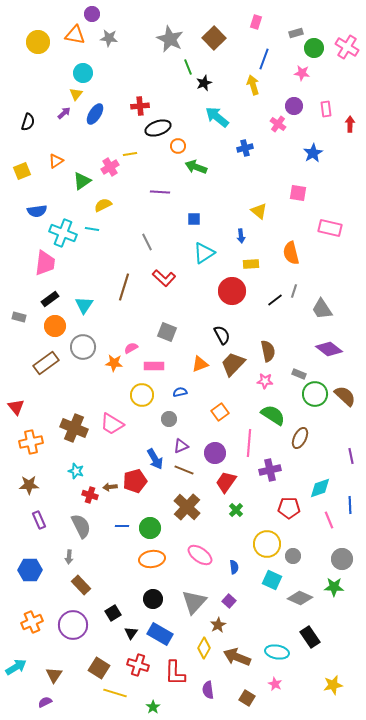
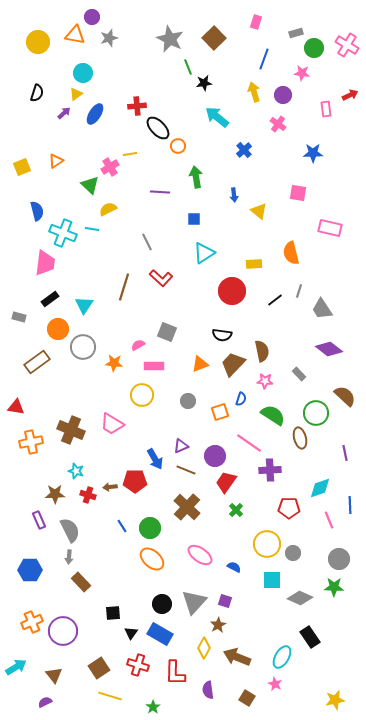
purple circle at (92, 14): moved 3 px down
gray star at (109, 38): rotated 24 degrees counterclockwise
pink cross at (347, 47): moved 2 px up
black star at (204, 83): rotated 14 degrees clockwise
yellow arrow at (253, 85): moved 1 px right, 7 px down
yellow triangle at (76, 94): rotated 16 degrees clockwise
red cross at (140, 106): moved 3 px left
purple circle at (294, 106): moved 11 px left, 11 px up
black semicircle at (28, 122): moved 9 px right, 29 px up
red arrow at (350, 124): moved 29 px up; rotated 63 degrees clockwise
black ellipse at (158, 128): rotated 65 degrees clockwise
blue cross at (245, 148): moved 1 px left, 2 px down; rotated 28 degrees counterclockwise
blue star at (313, 153): rotated 30 degrees clockwise
green arrow at (196, 167): moved 10 px down; rotated 60 degrees clockwise
yellow square at (22, 171): moved 4 px up
green triangle at (82, 181): moved 8 px right, 4 px down; rotated 42 degrees counterclockwise
yellow semicircle at (103, 205): moved 5 px right, 4 px down
blue semicircle at (37, 211): rotated 96 degrees counterclockwise
blue arrow at (241, 236): moved 7 px left, 41 px up
yellow rectangle at (251, 264): moved 3 px right
red L-shape at (164, 278): moved 3 px left
gray line at (294, 291): moved 5 px right
orange circle at (55, 326): moved 3 px right, 3 px down
black semicircle at (222, 335): rotated 126 degrees clockwise
pink semicircle at (131, 348): moved 7 px right, 3 px up
brown semicircle at (268, 351): moved 6 px left
brown rectangle at (46, 363): moved 9 px left, 1 px up
gray rectangle at (299, 374): rotated 24 degrees clockwise
blue semicircle at (180, 392): moved 61 px right, 7 px down; rotated 120 degrees clockwise
green circle at (315, 394): moved 1 px right, 19 px down
red triangle at (16, 407): rotated 42 degrees counterclockwise
orange square at (220, 412): rotated 18 degrees clockwise
gray circle at (169, 419): moved 19 px right, 18 px up
brown cross at (74, 428): moved 3 px left, 2 px down
brown ellipse at (300, 438): rotated 40 degrees counterclockwise
pink line at (249, 443): rotated 60 degrees counterclockwise
purple circle at (215, 453): moved 3 px down
purple line at (351, 456): moved 6 px left, 3 px up
brown line at (184, 470): moved 2 px right
purple cross at (270, 470): rotated 10 degrees clockwise
red pentagon at (135, 481): rotated 15 degrees clockwise
brown star at (29, 485): moved 26 px right, 9 px down
red cross at (90, 495): moved 2 px left
gray semicircle at (81, 526): moved 11 px left, 4 px down
blue line at (122, 526): rotated 56 degrees clockwise
gray circle at (293, 556): moved 3 px up
orange ellipse at (152, 559): rotated 50 degrees clockwise
gray circle at (342, 559): moved 3 px left
blue semicircle at (234, 567): rotated 56 degrees counterclockwise
cyan square at (272, 580): rotated 24 degrees counterclockwise
brown rectangle at (81, 585): moved 3 px up
black circle at (153, 599): moved 9 px right, 5 px down
purple square at (229, 601): moved 4 px left; rotated 24 degrees counterclockwise
black square at (113, 613): rotated 28 degrees clockwise
purple circle at (73, 625): moved 10 px left, 6 px down
cyan ellipse at (277, 652): moved 5 px right, 5 px down; rotated 70 degrees counterclockwise
brown square at (99, 668): rotated 25 degrees clockwise
brown triangle at (54, 675): rotated 12 degrees counterclockwise
yellow star at (333, 685): moved 2 px right, 15 px down
yellow line at (115, 693): moved 5 px left, 3 px down
